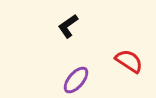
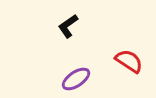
purple ellipse: moved 1 px up; rotated 16 degrees clockwise
